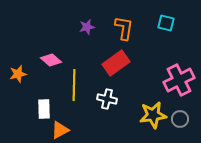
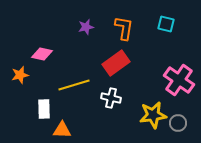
cyan square: moved 1 px down
purple star: moved 1 px left
pink diamond: moved 9 px left, 6 px up; rotated 30 degrees counterclockwise
orange star: moved 2 px right, 1 px down
pink cross: rotated 28 degrees counterclockwise
yellow line: rotated 72 degrees clockwise
white cross: moved 4 px right, 1 px up
gray circle: moved 2 px left, 4 px down
orange triangle: moved 2 px right; rotated 30 degrees clockwise
